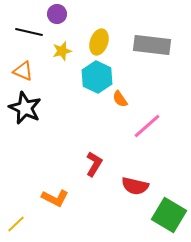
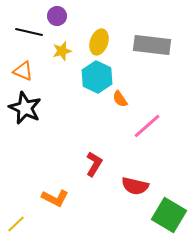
purple circle: moved 2 px down
